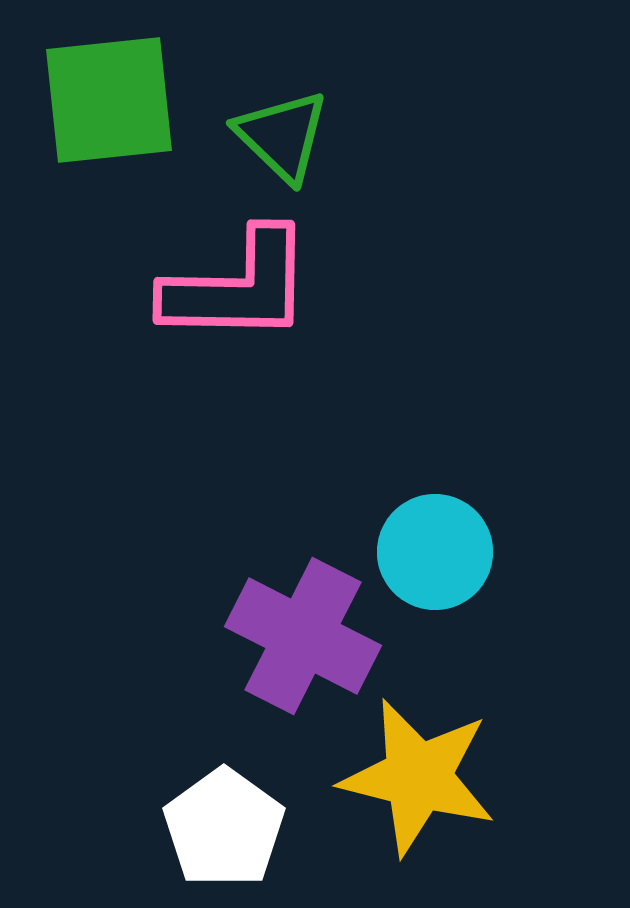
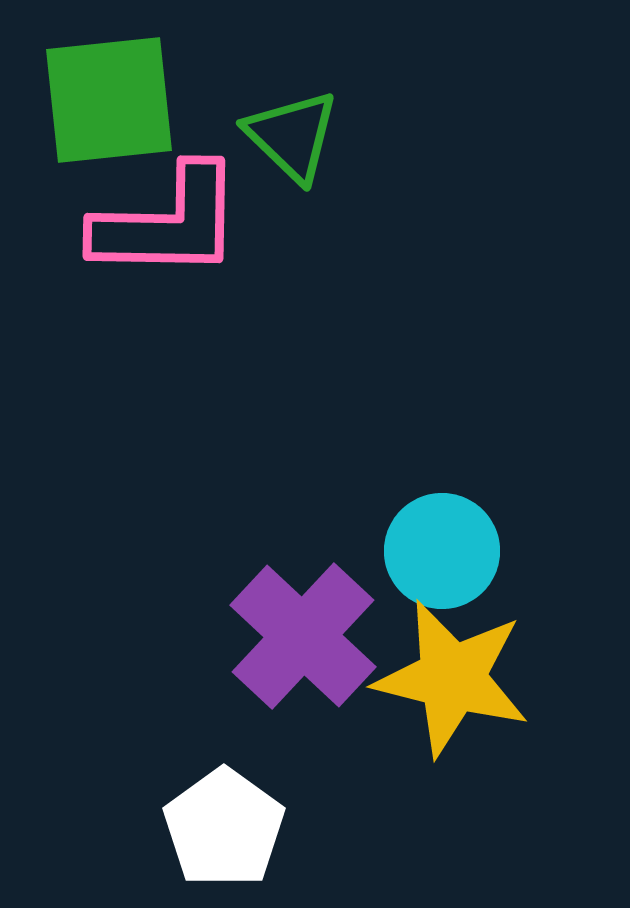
green triangle: moved 10 px right
pink L-shape: moved 70 px left, 64 px up
cyan circle: moved 7 px right, 1 px up
purple cross: rotated 16 degrees clockwise
yellow star: moved 34 px right, 99 px up
